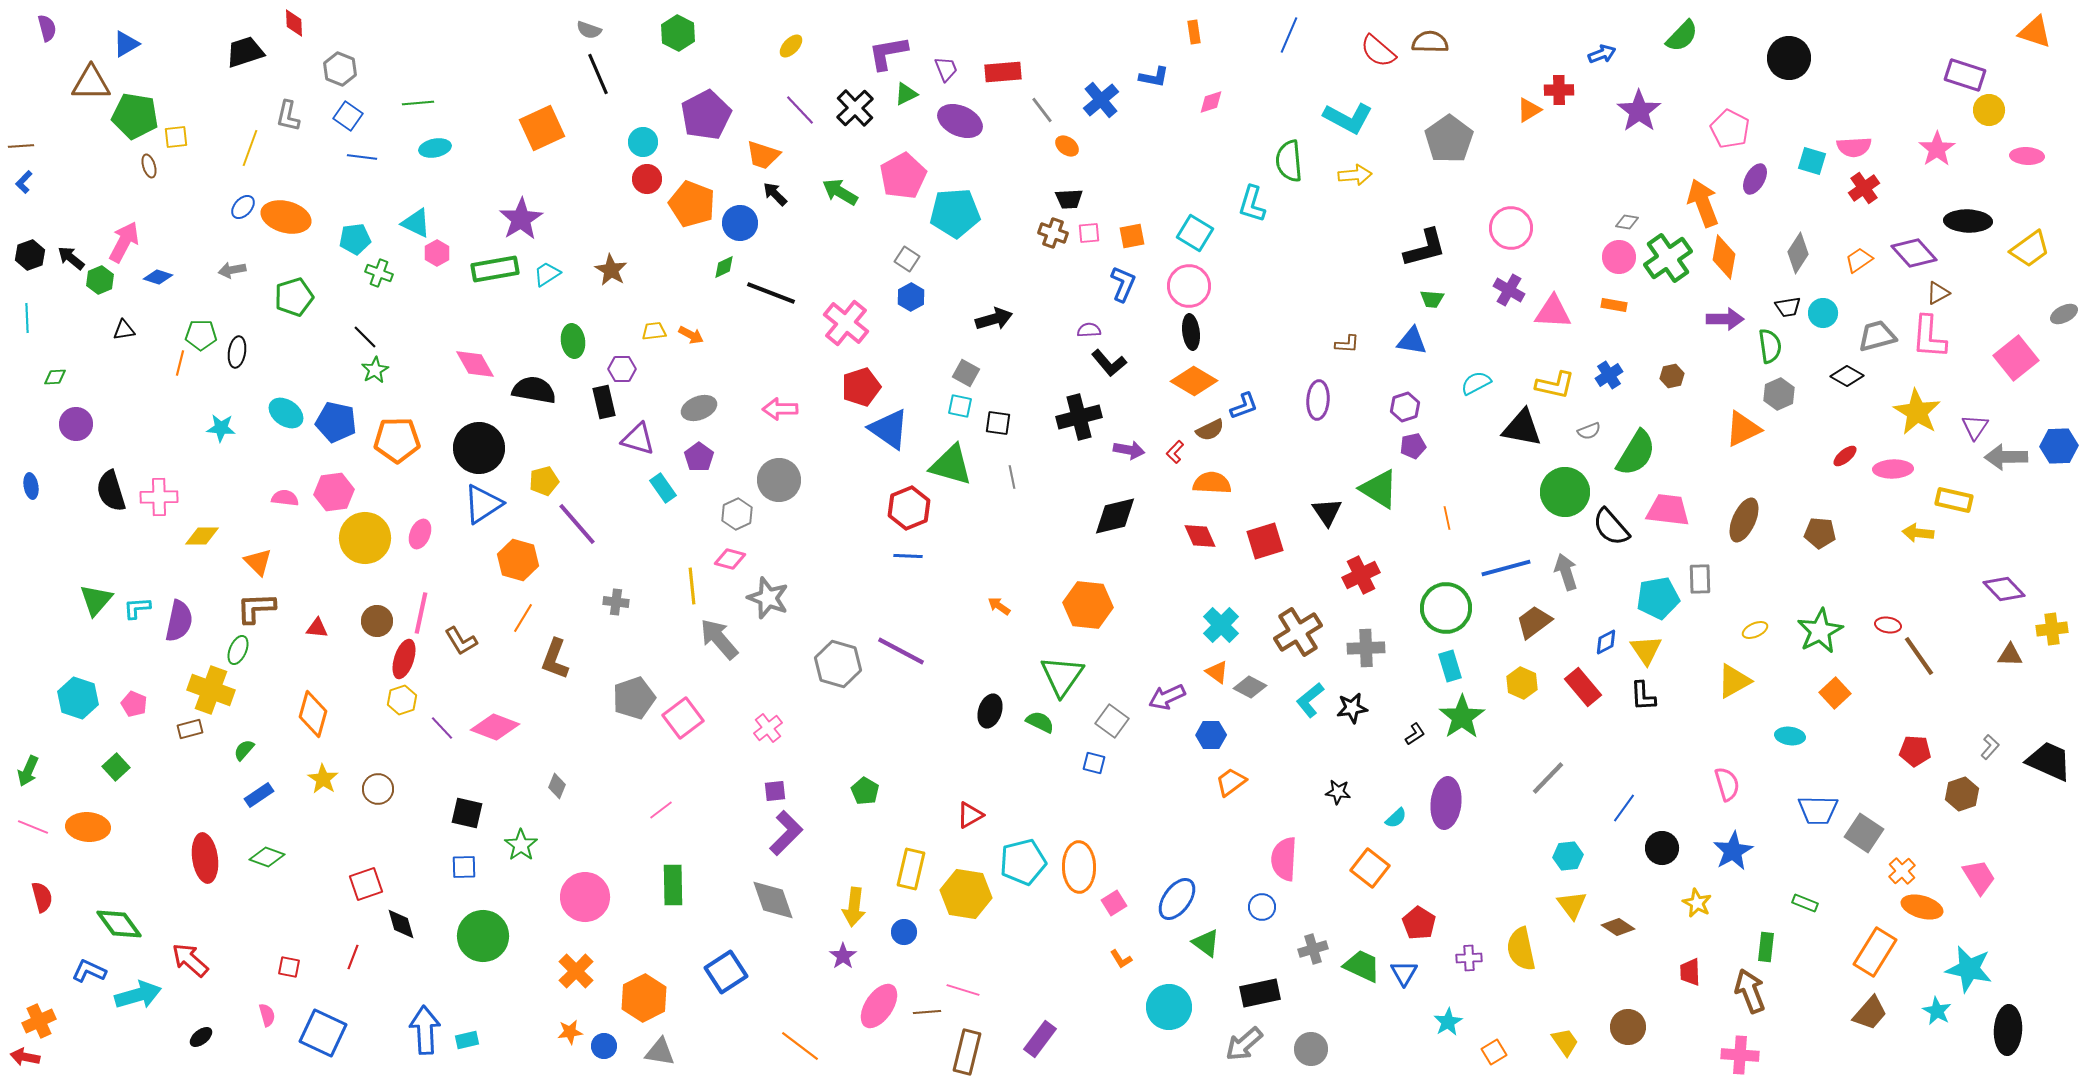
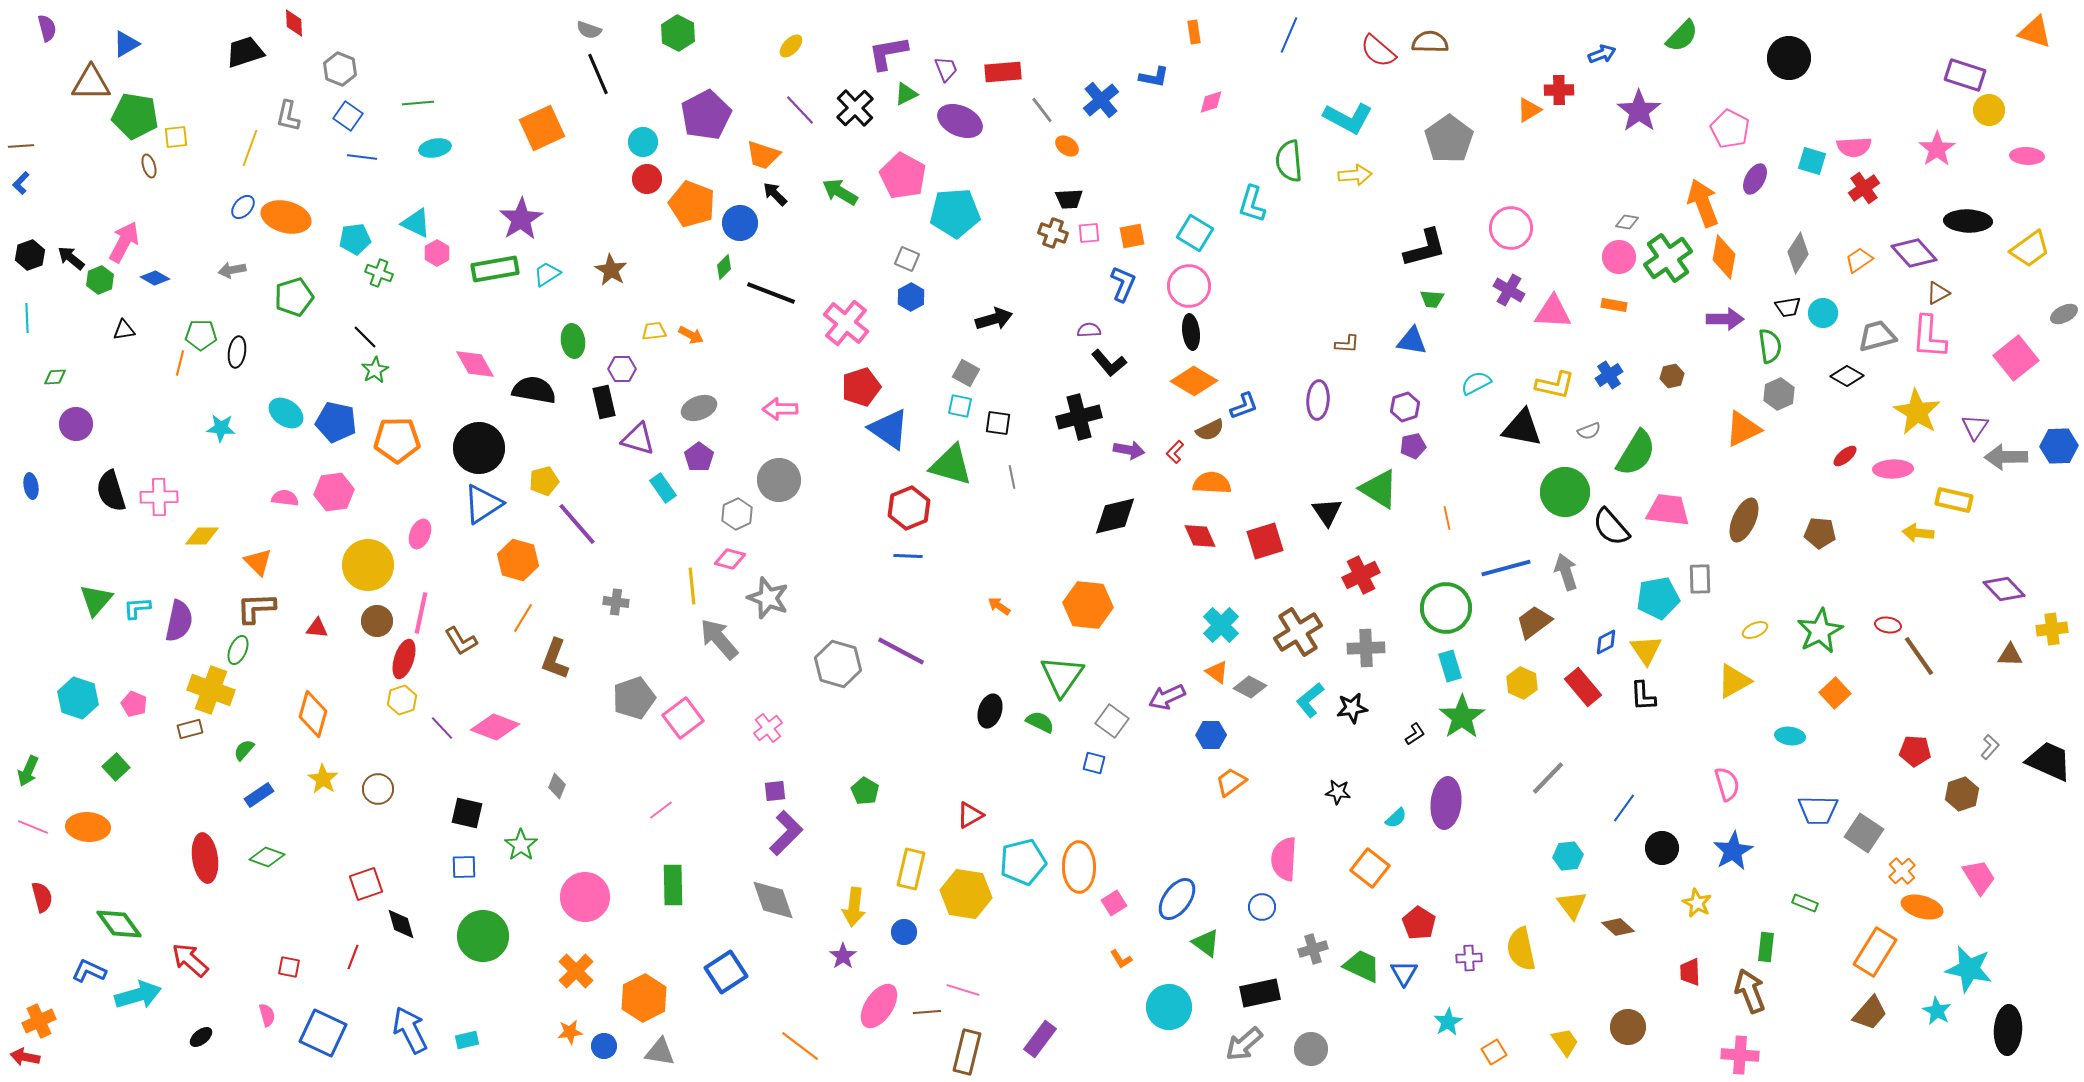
pink pentagon at (903, 176): rotated 15 degrees counterclockwise
blue L-shape at (24, 182): moved 3 px left, 1 px down
gray square at (907, 259): rotated 10 degrees counterclockwise
green diamond at (724, 267): rotated 20 degrees counterclockwise
blue diamond at (158, 277): moved 3 px left, 1 px down; rotated 12 degrees clockwise
yellow circle at (365, 538): moved 3 px right, 27 px down
brown diamond at (1618, 927): rotated 8 degrees clockwise
blue arrow at (425, 1030): moved 15 px left; rotated 24 degrees counterclockwise
